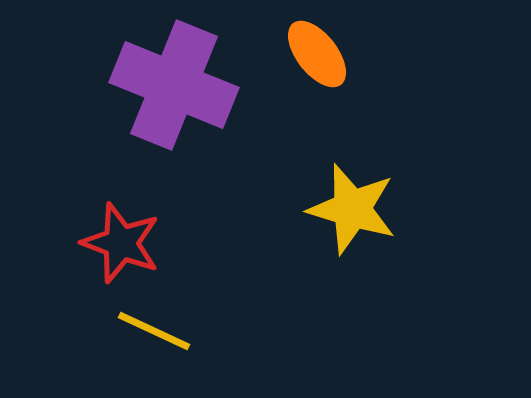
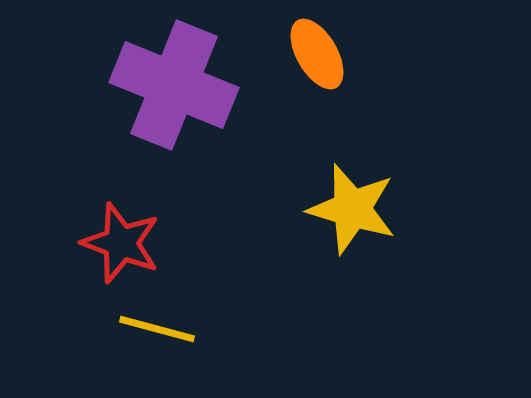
orange ellipse: rotated 8 degrees clockwise
yellow line: moved 3 px right, 2 px up; rotated 10 degrees counterclockwise
